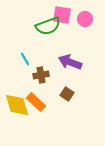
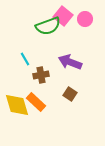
pink square: moved 1 px right, 1 px down; rotated 30 degrees clockwise
brown square: moved 3 px right
